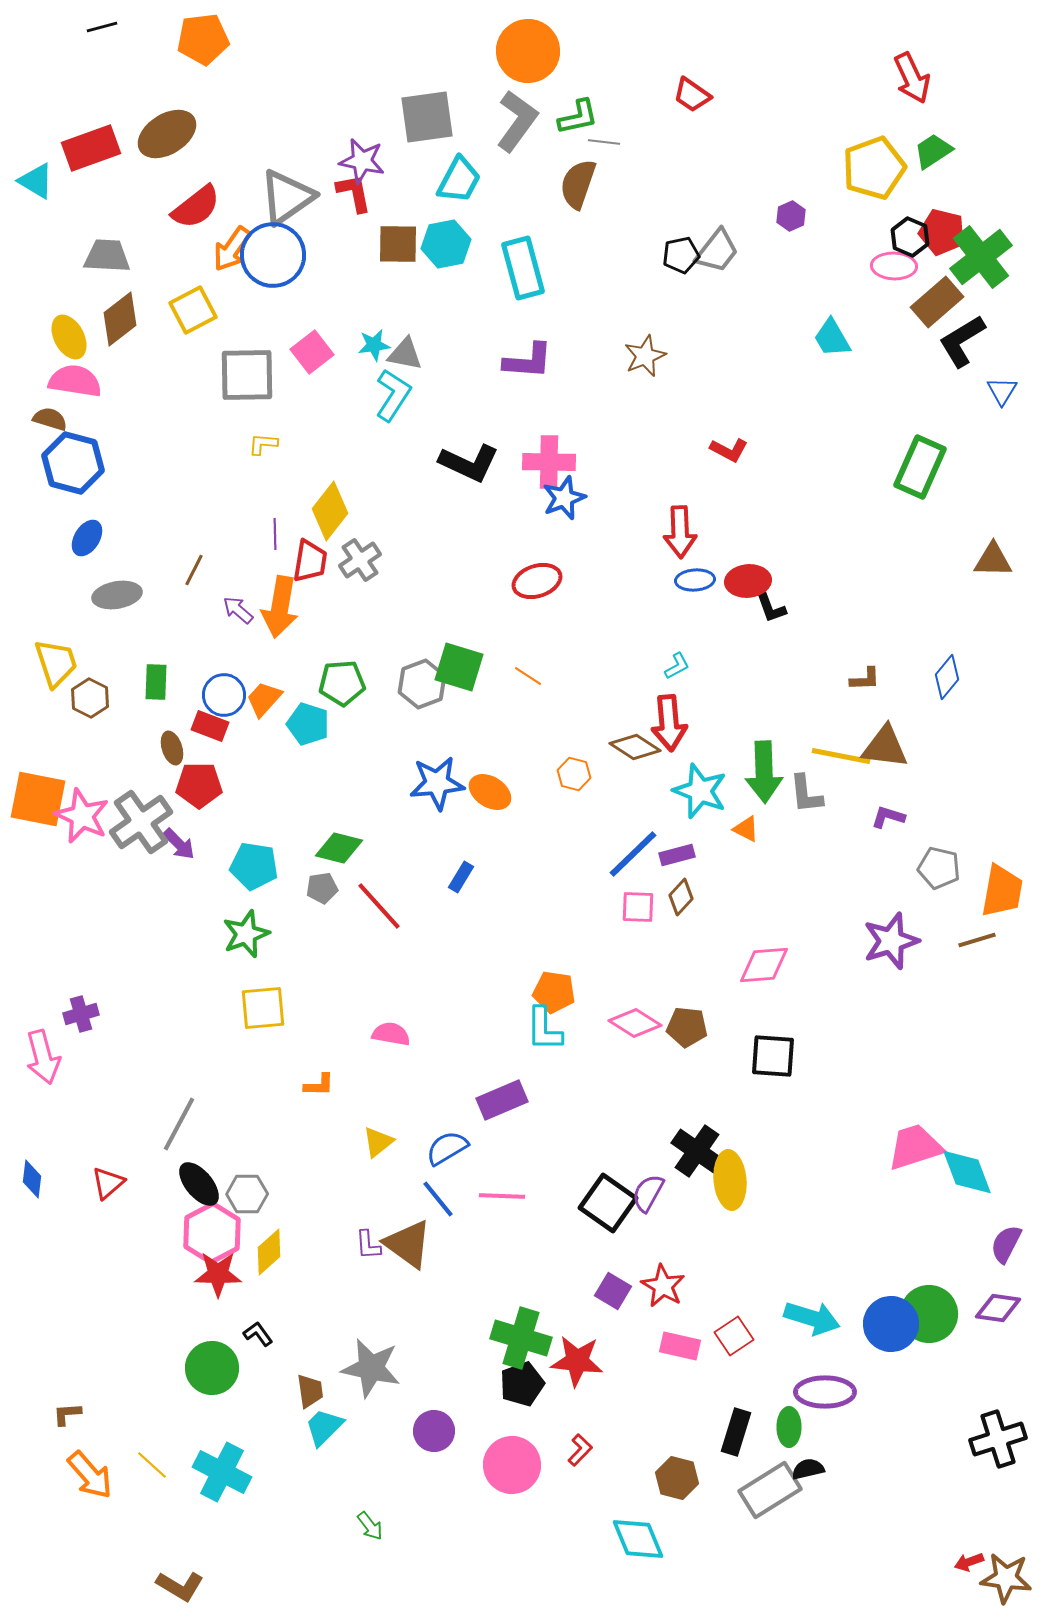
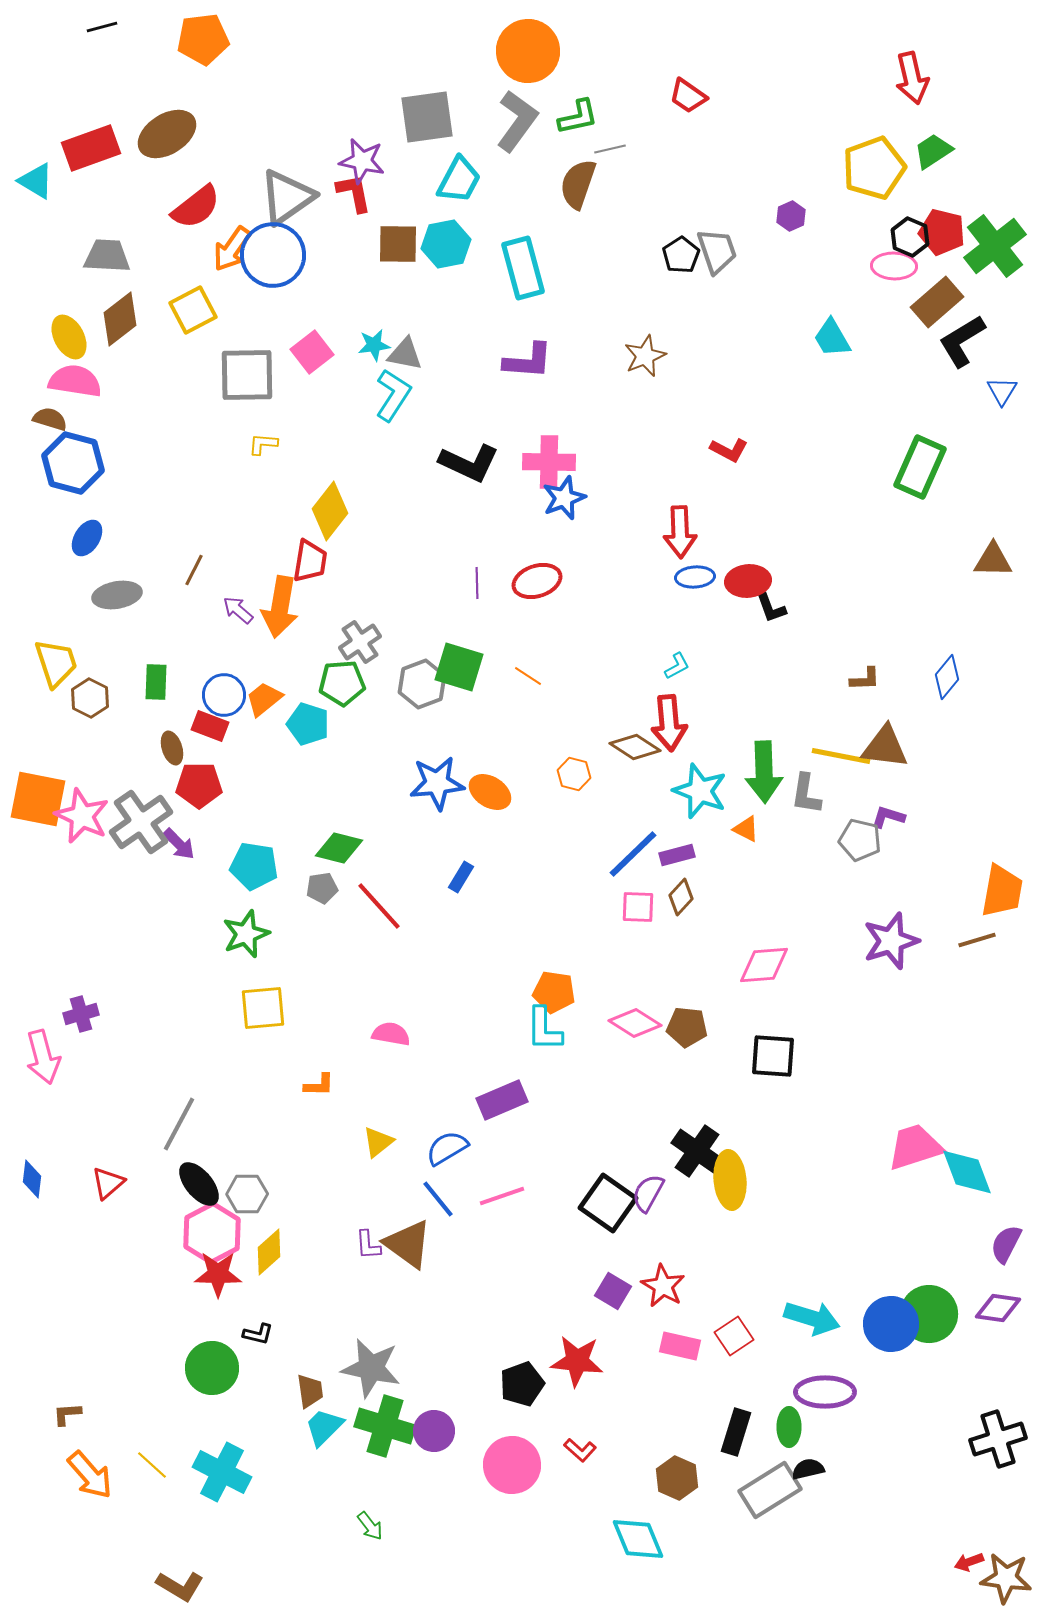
red arrow at (912, 78): rotated 12 degrees clockwise
red trapezoid at (692, 95): moved 4 px left, 1 px down
gray line at (604, 142): moved 6 px right, 7 px down; rotated 20 degrees counterclockwise
gray trapezoid at (717, 251): rotated 57 degrees counterclockwise
black pentagon at (681, 255): rotated 21 degrees counterclockwise
green cross at (981, 257): moved 14 px right, 11 px up
purple line at (275, 534): moved 202 px right, 49 px down
gray cross at (360, 560): moved 82 px down
blue ellipse at (695, 580): moved 3 px up
orange trapezoid at (264, 699): rotated 9 degrees clockwise
gray L-shape at (806, 794): rotated 15 degrees clockwise
gray pentagon at (939, 868): moved 79 px left, 28 px up
pink line at (502, 1196): rotated 21 degrees counterclockwise
black L-shape at (258, 1334): rotated 140 degrees clockwise
green cross at (521, 1338): moved 136 px left, 88 px down
red L-shape at (580, 1450): rotated 88 degrees clockwise
brown hexagon at (677, 1478): rotated 9 degrees clockwise
